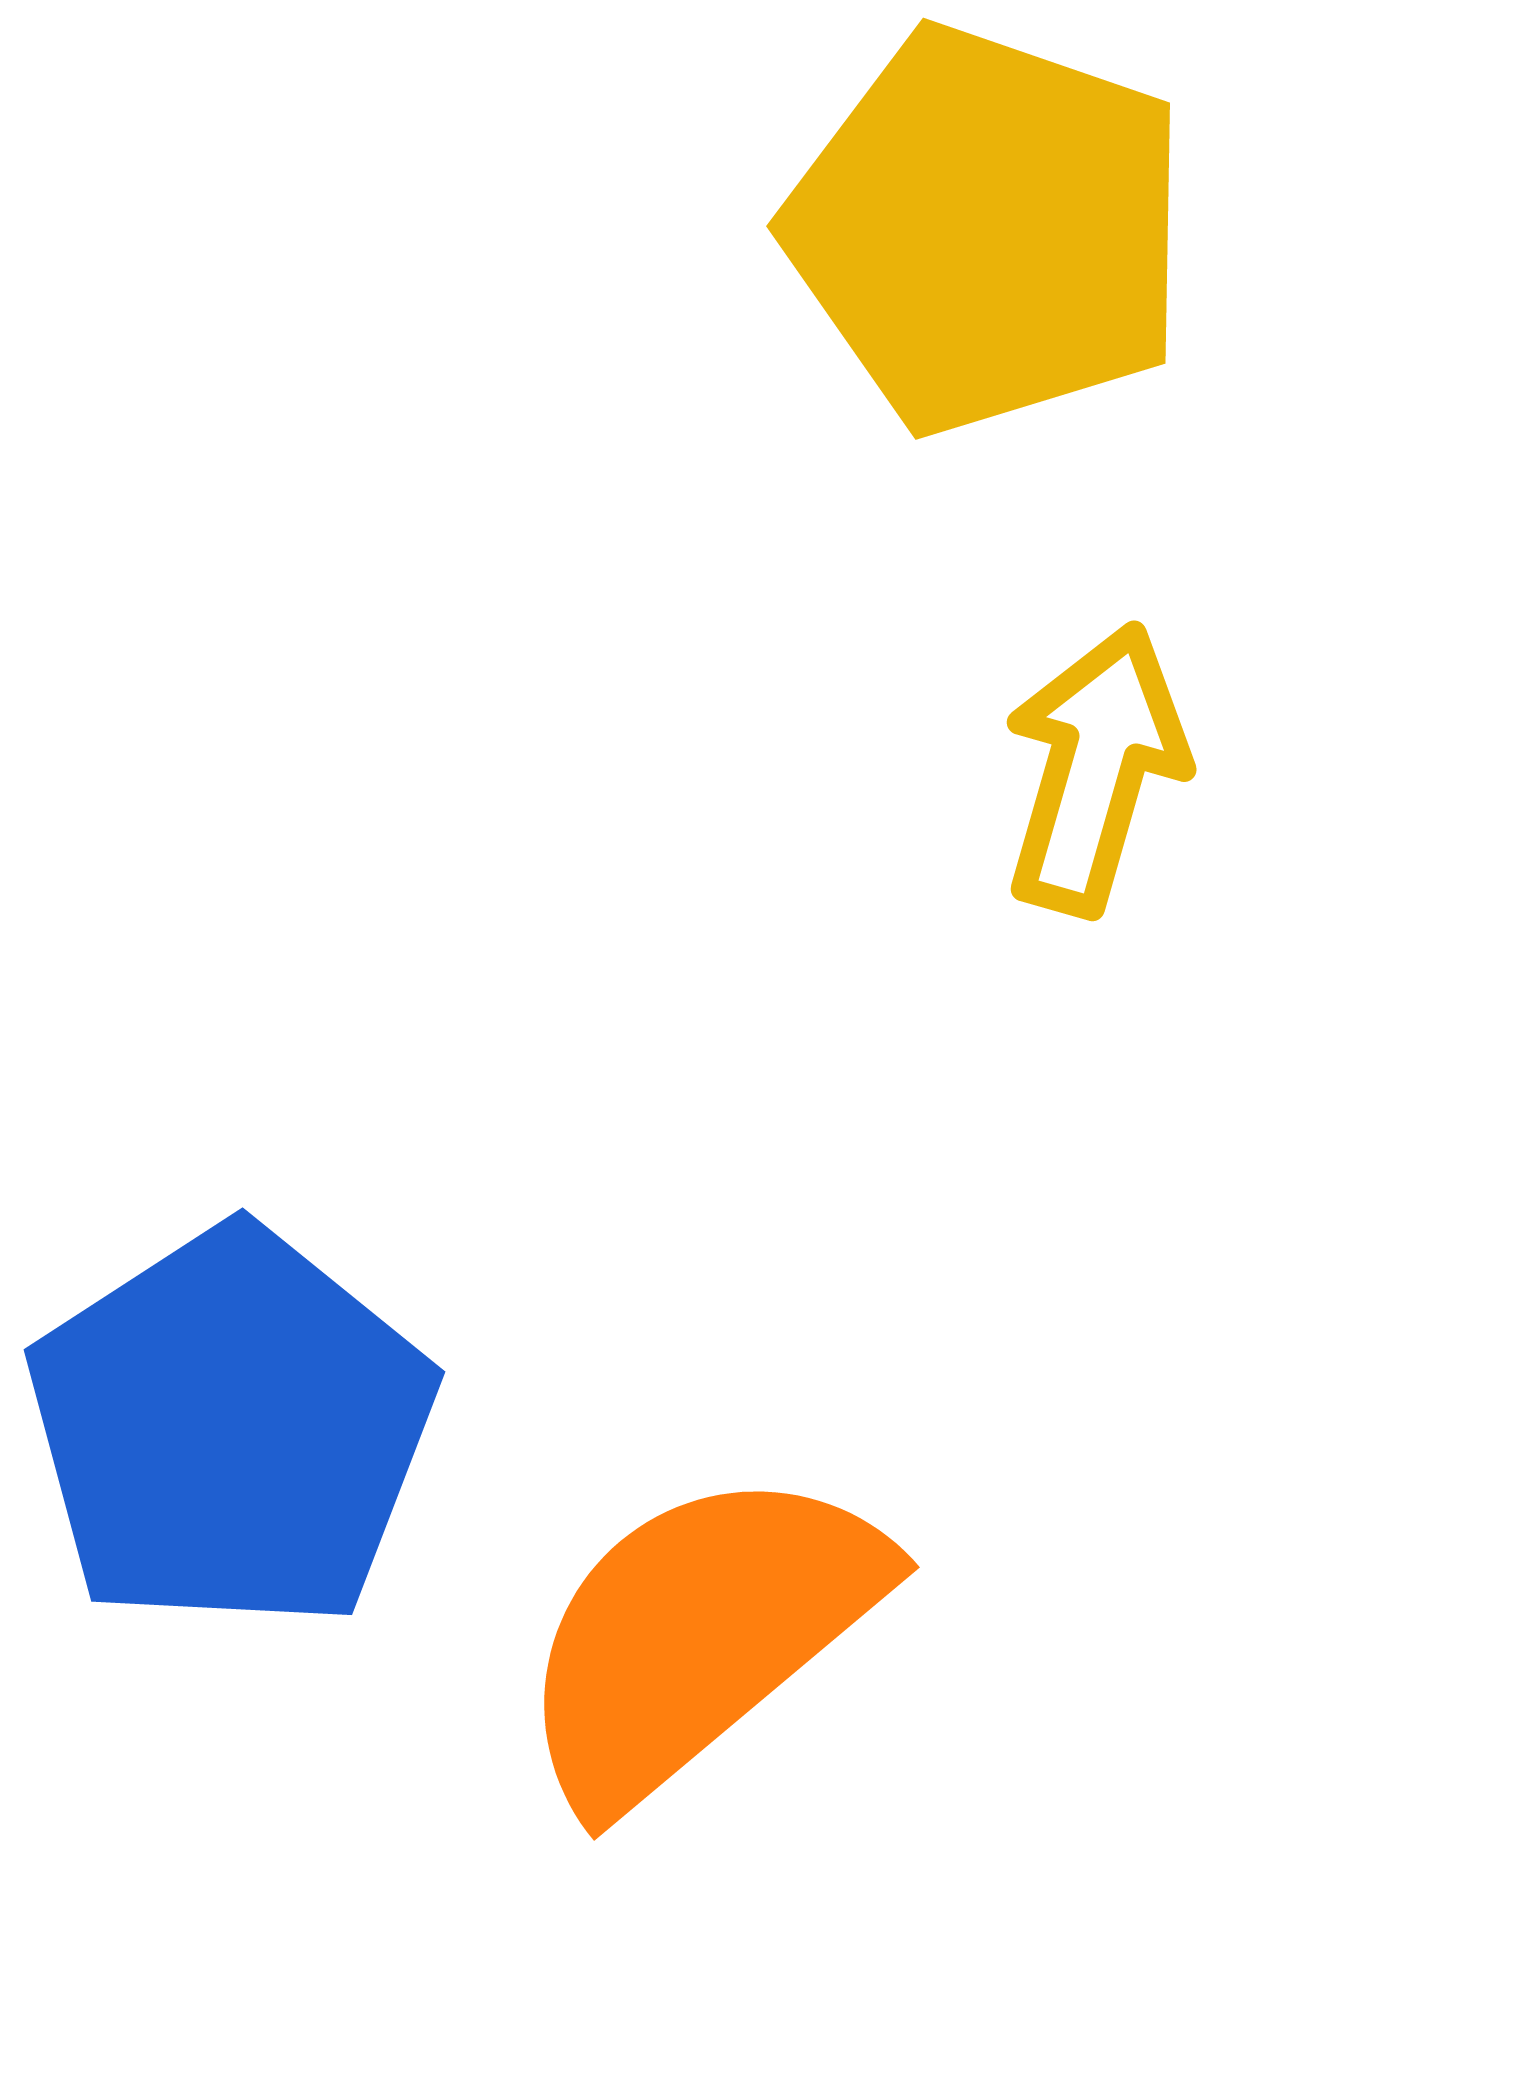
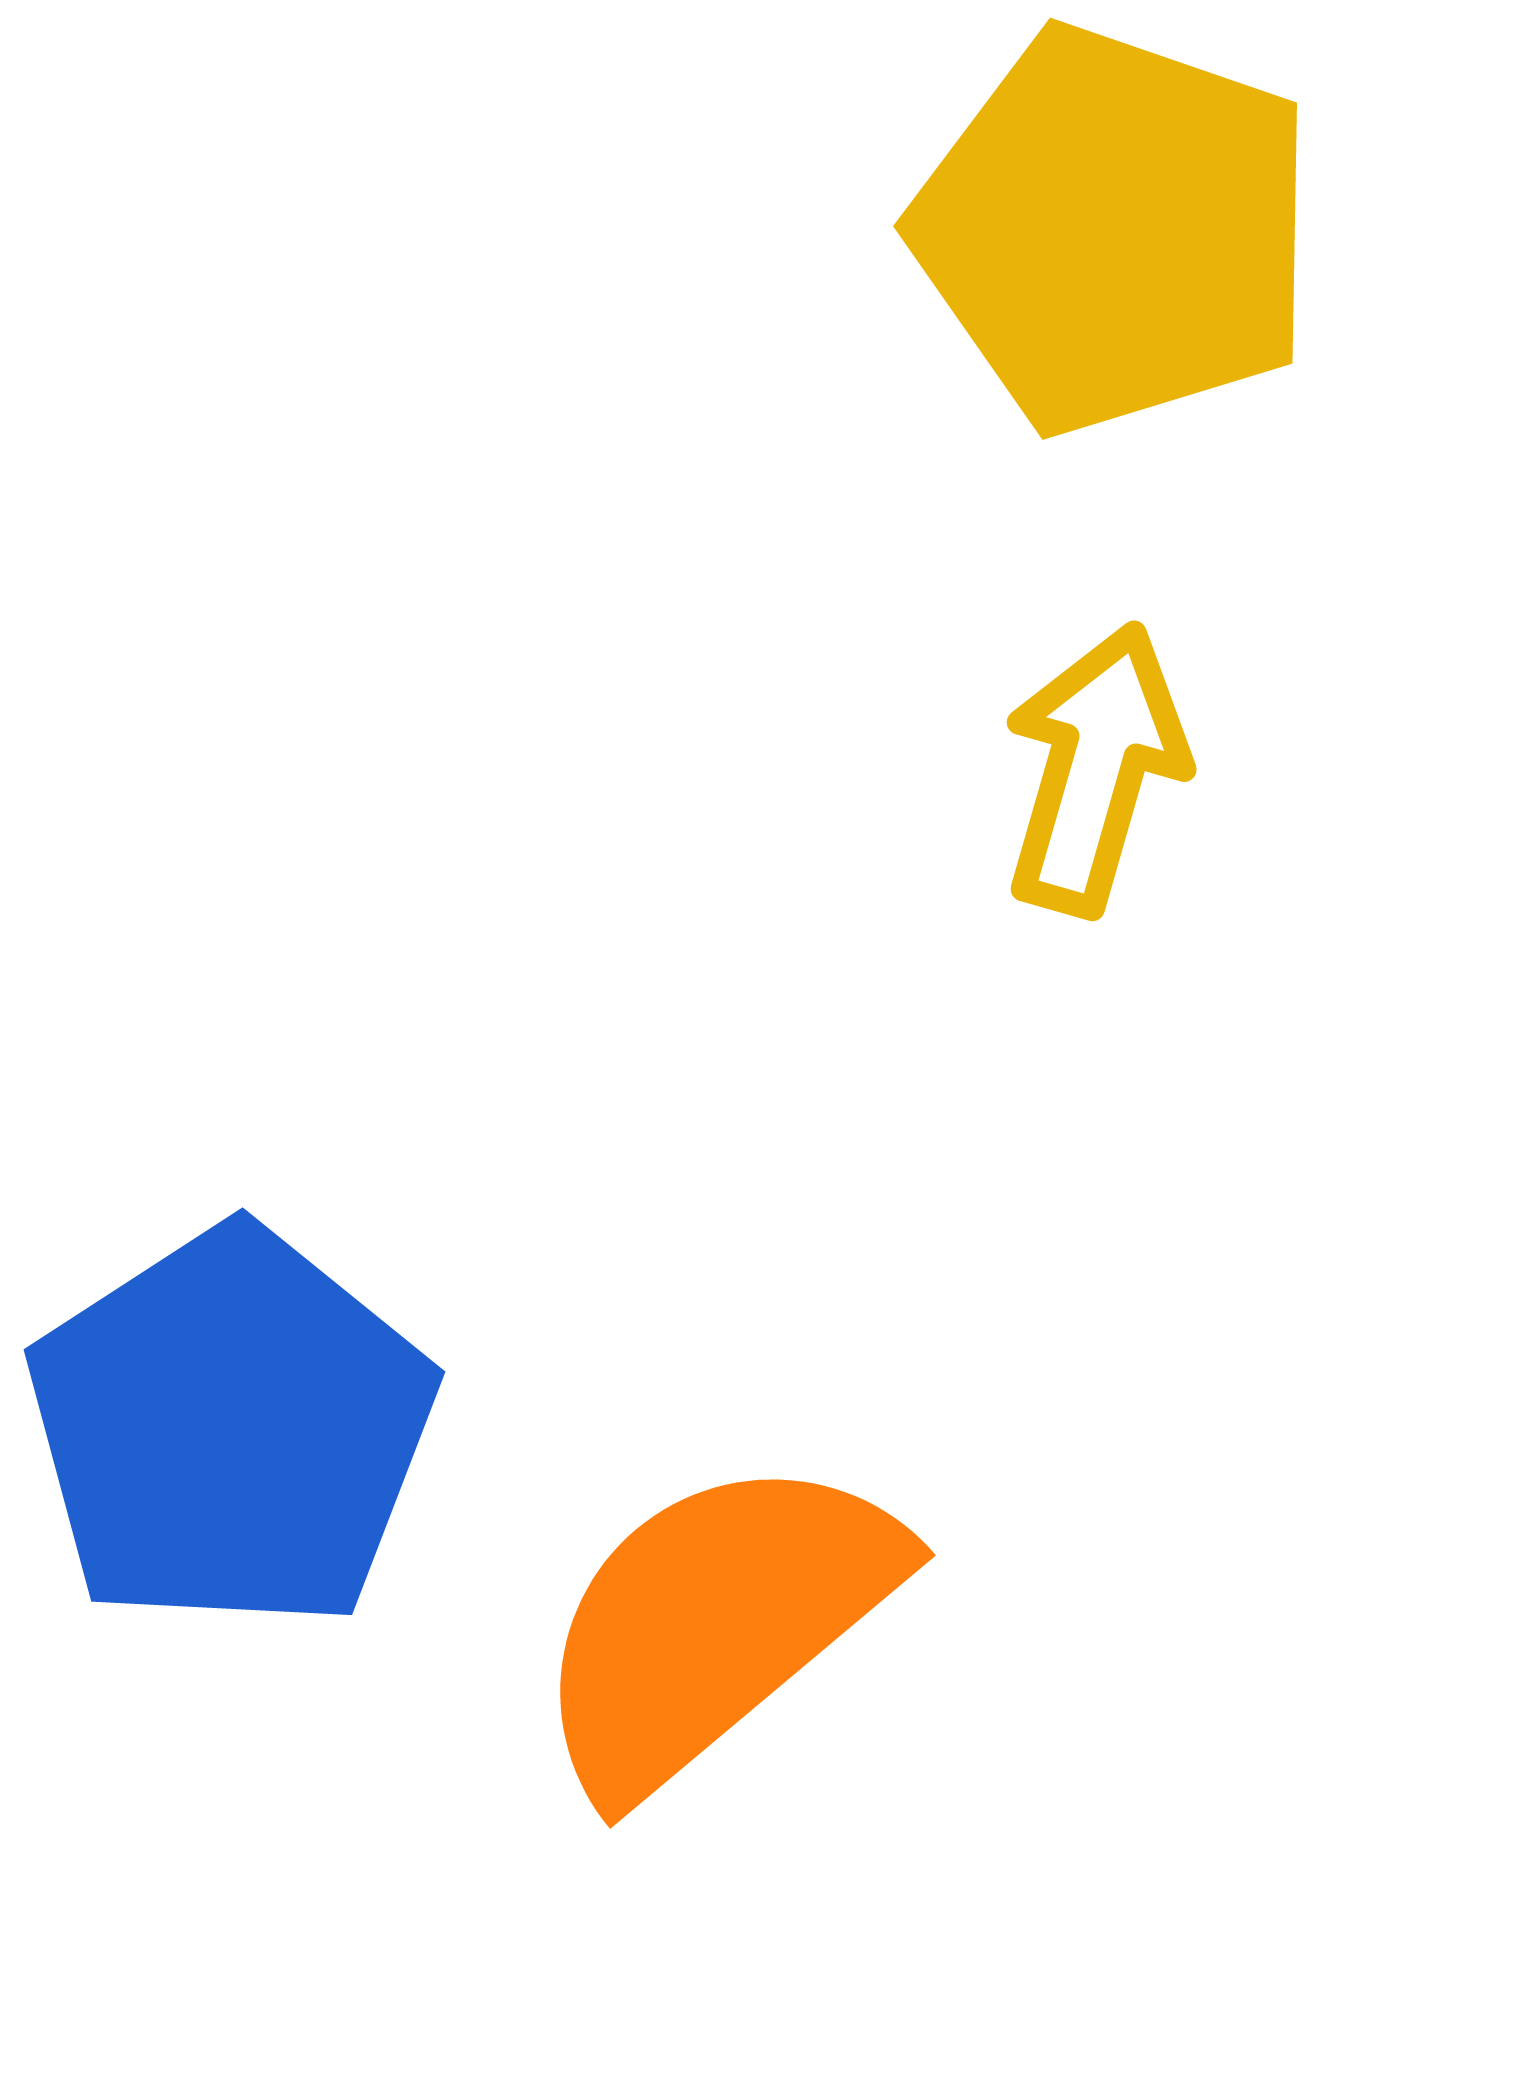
yellow pentagon: moved 127 px right
orange semicircle: moved 16 px right, 12 px up
